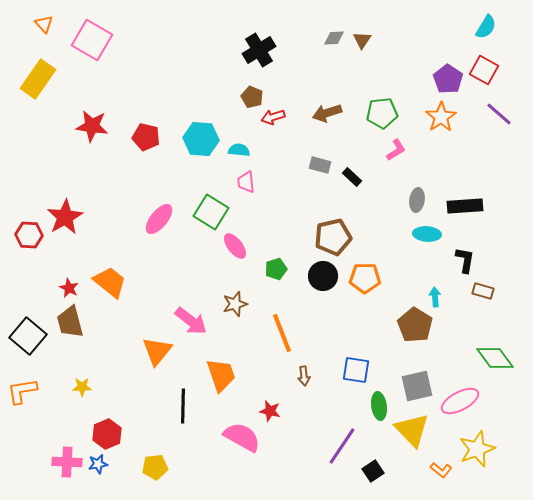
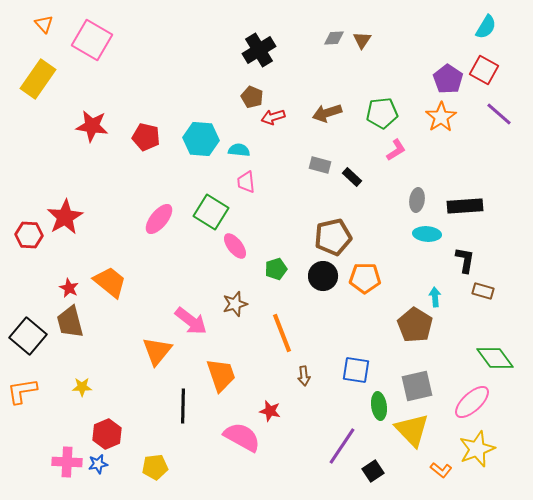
pink ellipse at (460, 401): moved 12 px right, 1 px down; rotated 15 degrees counterclockwise
